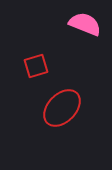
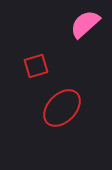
pink semicircle: rotated 64 degrees counterclockwise
